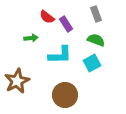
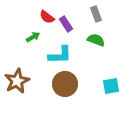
green arrow: moved 2 px right, 1 px up; rotated 24 degrees counterclockwise
cyan square: moved 19 px right, 23 px down; rotated 18 degrees clockwise
brown circle: moved 11 px up
